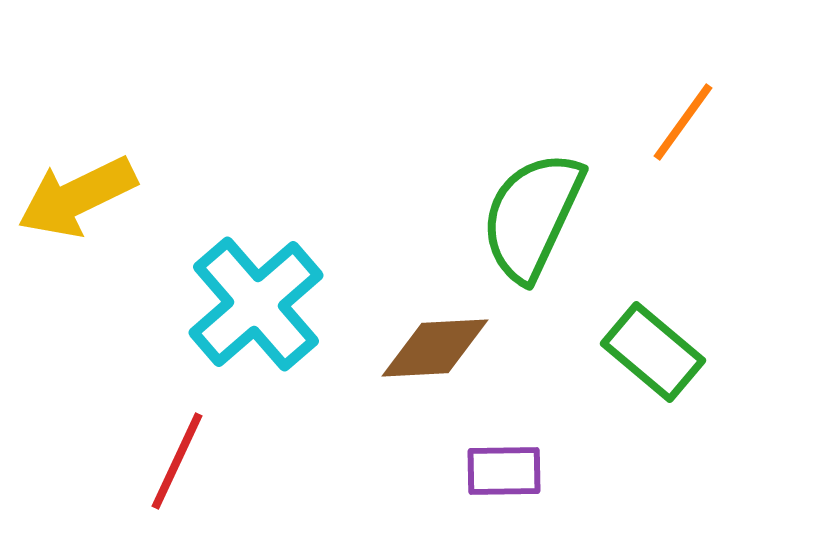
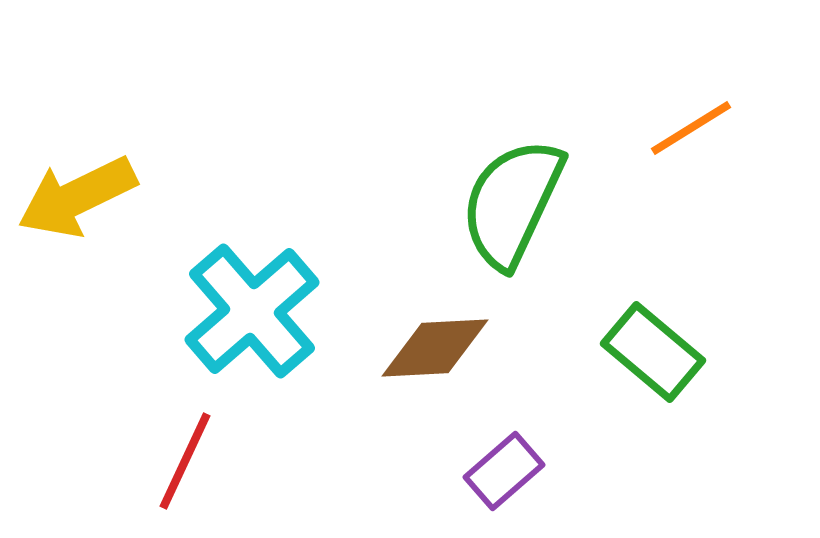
orange line: moved 8 px right, 6 px down; rotated 22 degrees clockwise
green semicircle: moved 20 px left, 13 px up
cyan cross: moved 4 px left, 7 px down
red line: moved 8 px right
purple rectangle: rotated 40 degrees counterclockwise
